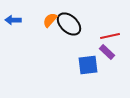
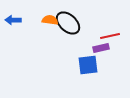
orange semicircle: rotated 56 degrees clockwise
black ellipse: moved 1 px left, 1 px up
purple rectangle: moved 6 px left, 4 px up; rotated 56 degrees counterclockwise
